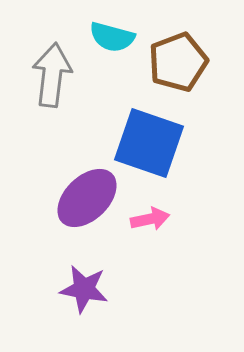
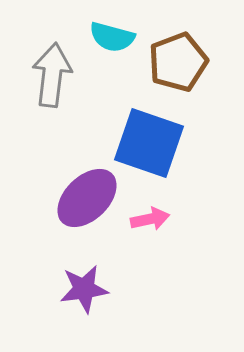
purple star: rotated 18 degrees counterclockwise
